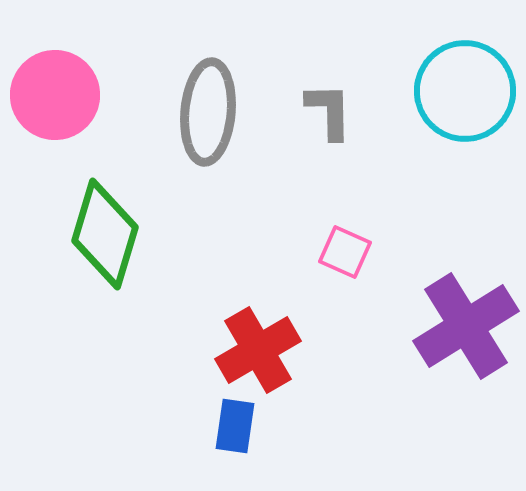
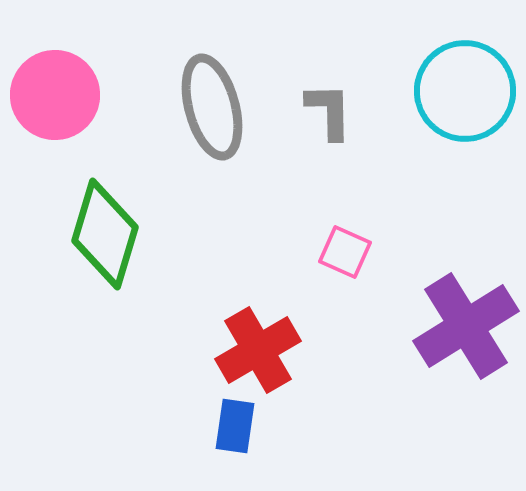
gray ellipse: moved 4 px right, 5 px up; rotated 20 degrees counterclockwise
